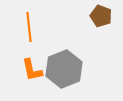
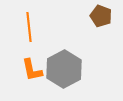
gray hexagon: rotated 6 degrees counterclockwise
